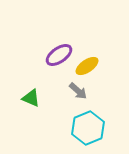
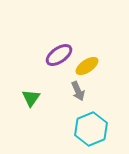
gray arrow: rotated 24 degrees clockwise
green triangle: rotated 42 degrees clockwise
cyan hexagon: moved 3 px right, 1 px down
